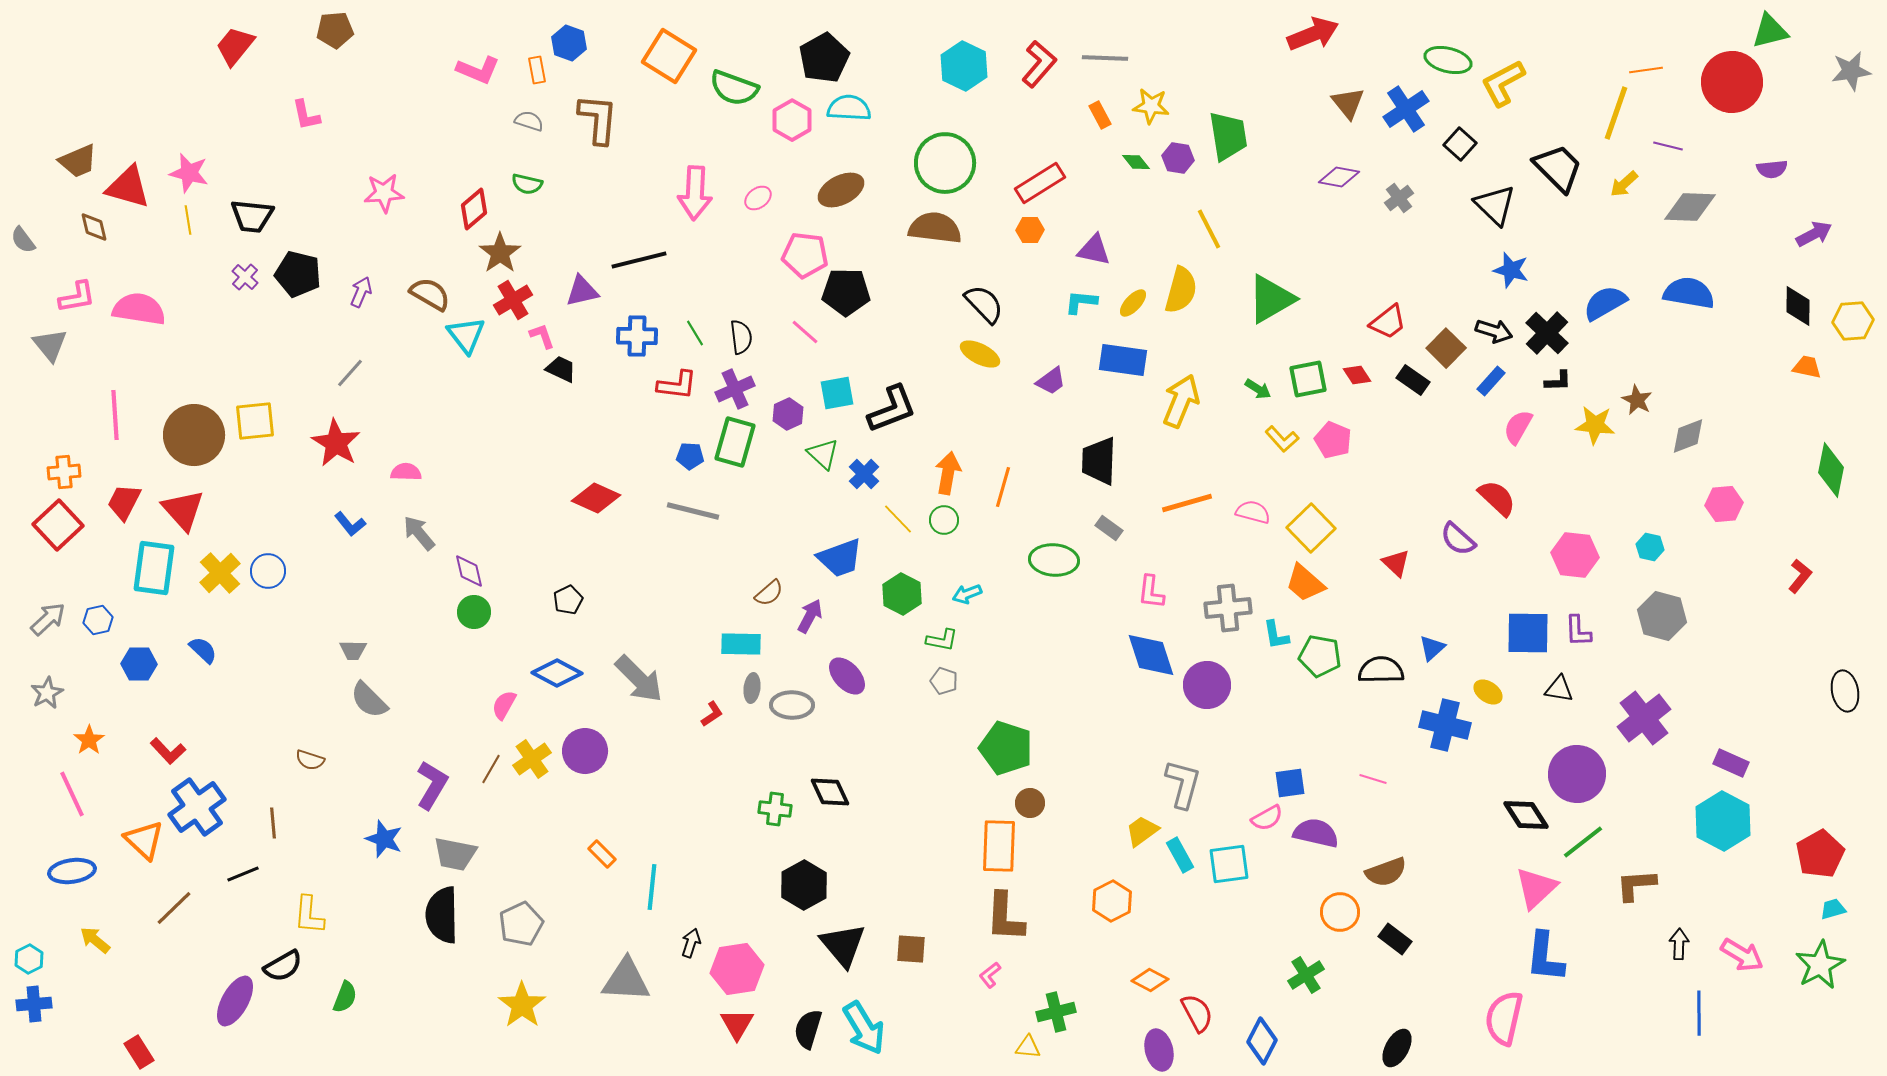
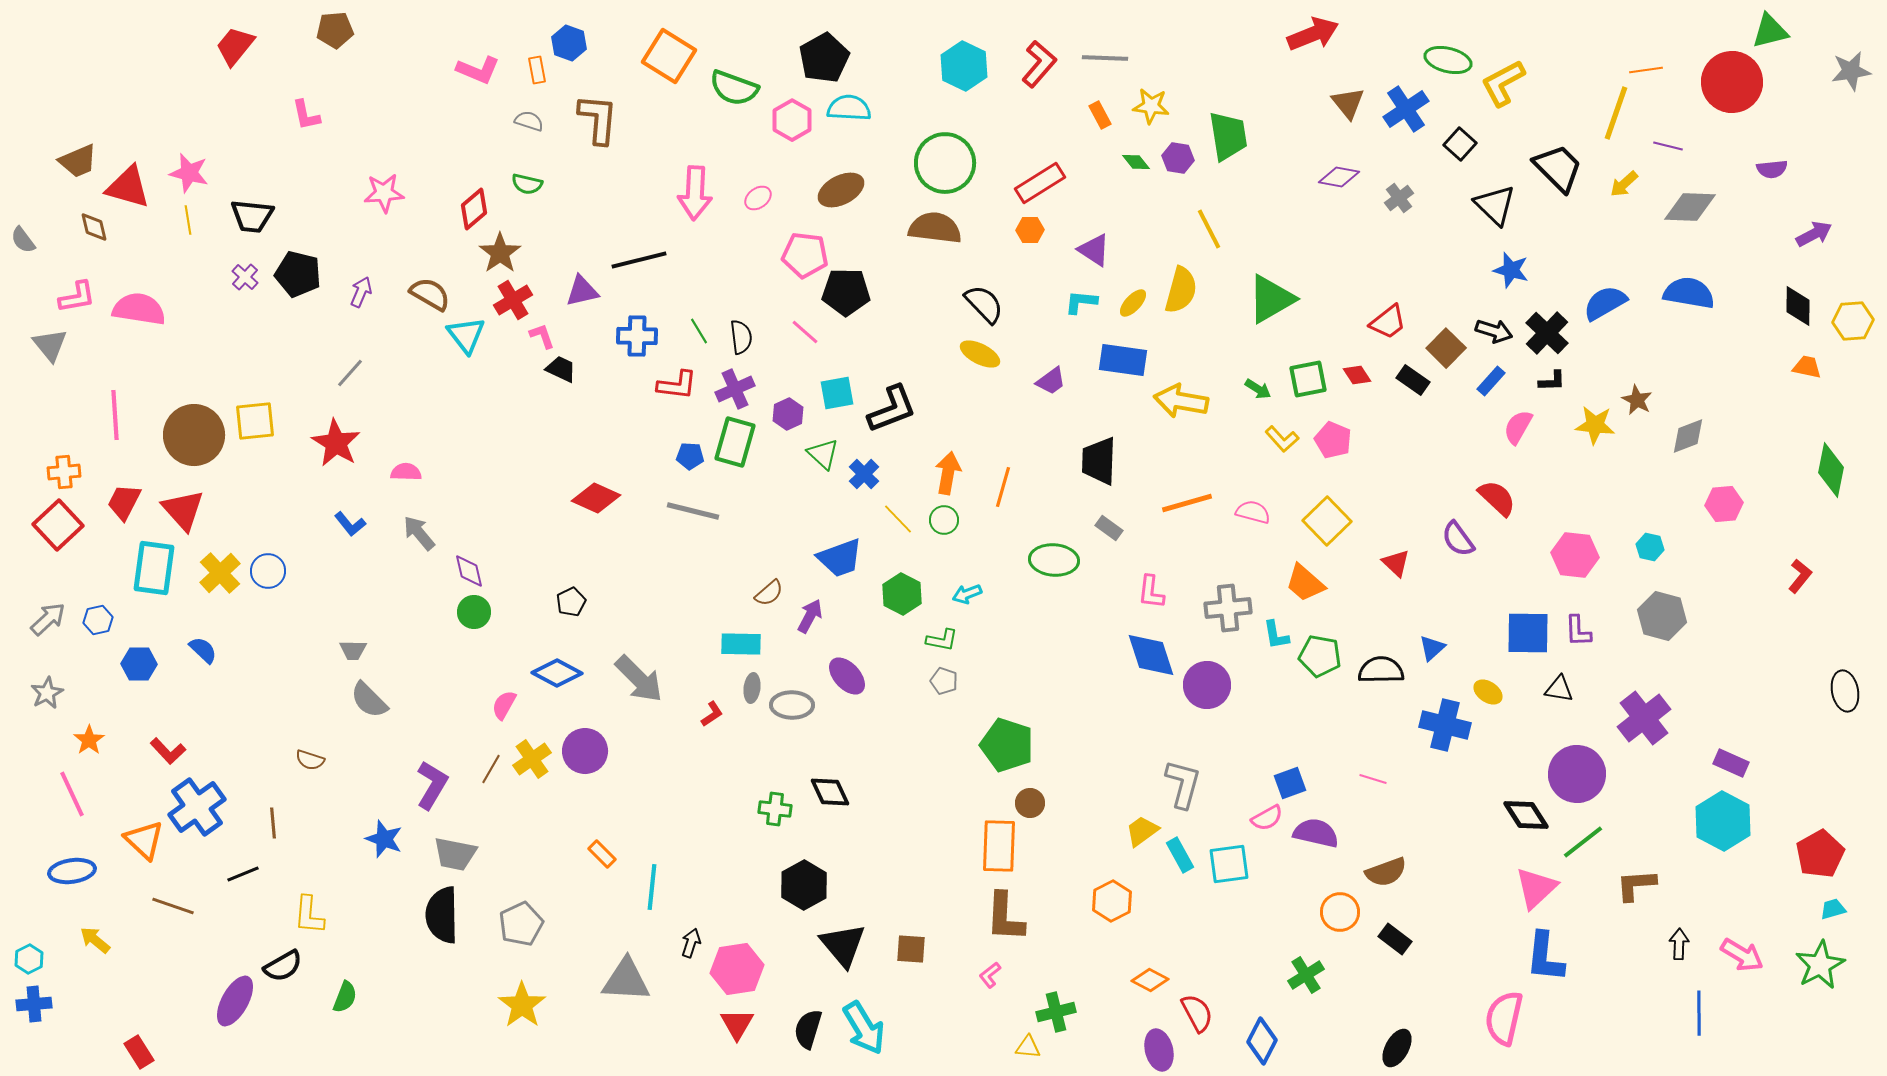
purple triangle at (1094, 250): rotated 21 degrees clockwise
green line at (695, 333): moved 4 px right, 2 px up
black L-shape at (1558, 381): moved 6 px left
yellow arrow at (1181, 401): rotated 102 degrees counterclockwise
yellow square at (1311, 528): moved 16 px right, 7 px up
purple semicircle at (1458, 539): rotated 12 degrees clockwise
black pentagon at (568, 600): moved 3 px right, 2 px down
green pentagon at (1006, 748): moved 1 px right, 3 px up
blue square at (1290, 783): rotated 12 degrees counterclockwise
brown line at (174, 908): moved 1 px left, 2 px up; rotated 63 degrees clockwise
